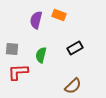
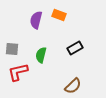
red L-shape: rotated 10 degrees counterclockwise
